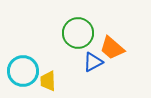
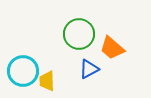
green circle: moved 1 px right, 1 px down
blue triangle: moved 4 px left, 7 px down
yellow trapezoid: moved 1 px left
